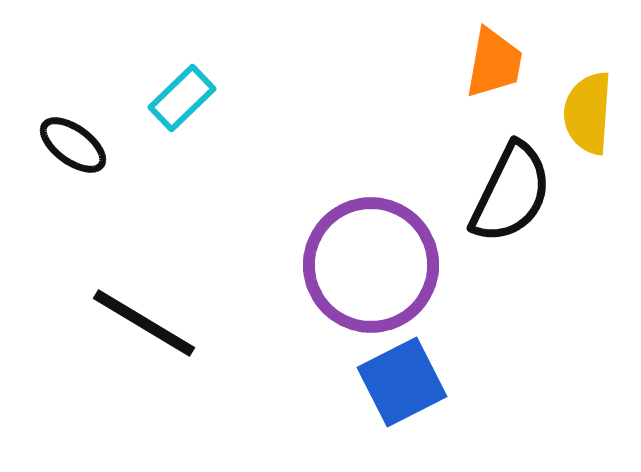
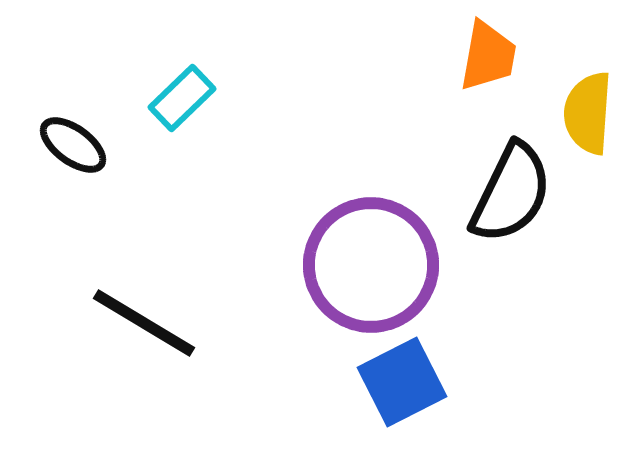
orange trapezoid: moved 6 px left, 7 px up
